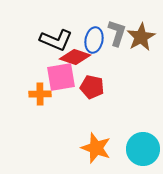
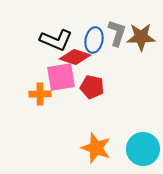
brown star: rotated 28 degrees clockwise
